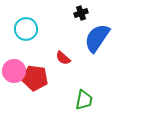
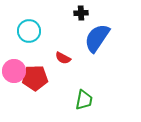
black cross: rotated 16 degrees clockwise
cyan circle: moved 3 px right, 2 px down
red semicircle: rotated 14 degrees counterclockwise
red pentagon: rotated 10 degrees counterclockwise
